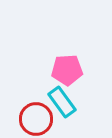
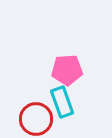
cyan rectangle: rotated 16 degrees clockwise
